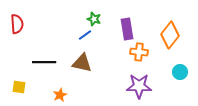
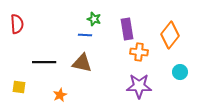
blue line: rotated 40 degrees clockwise
